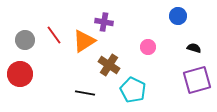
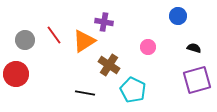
red circle: moved 4 px left
